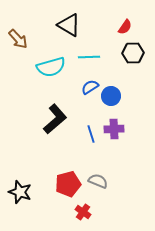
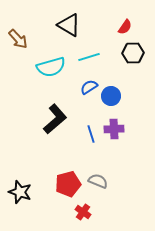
cyan line: rotated 15 degrees counterclockwise
blue semicircle: moved 1 px left
